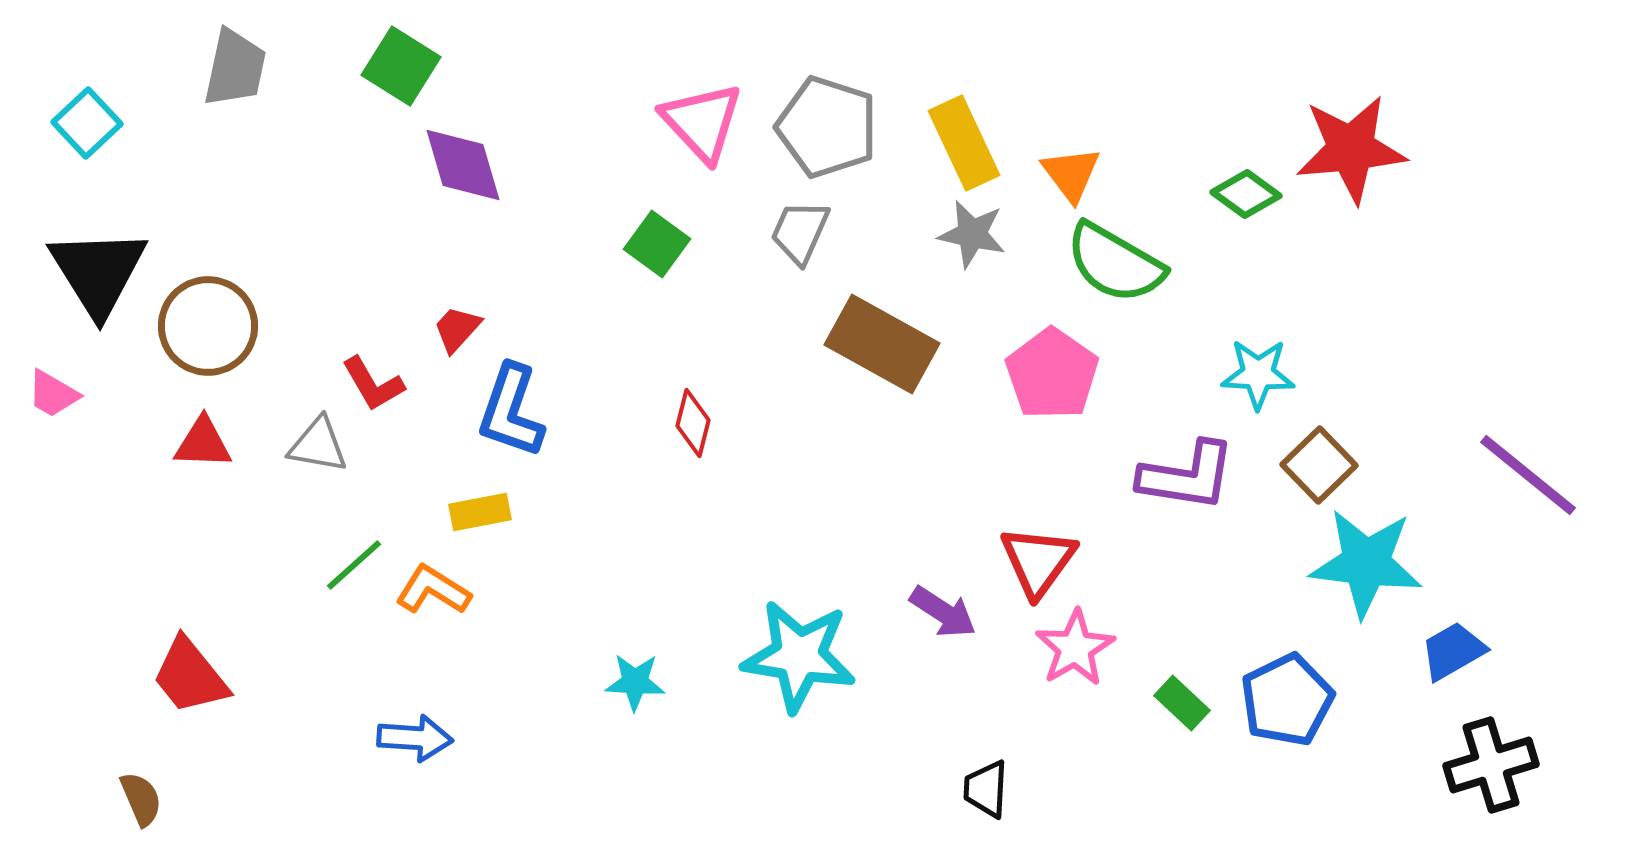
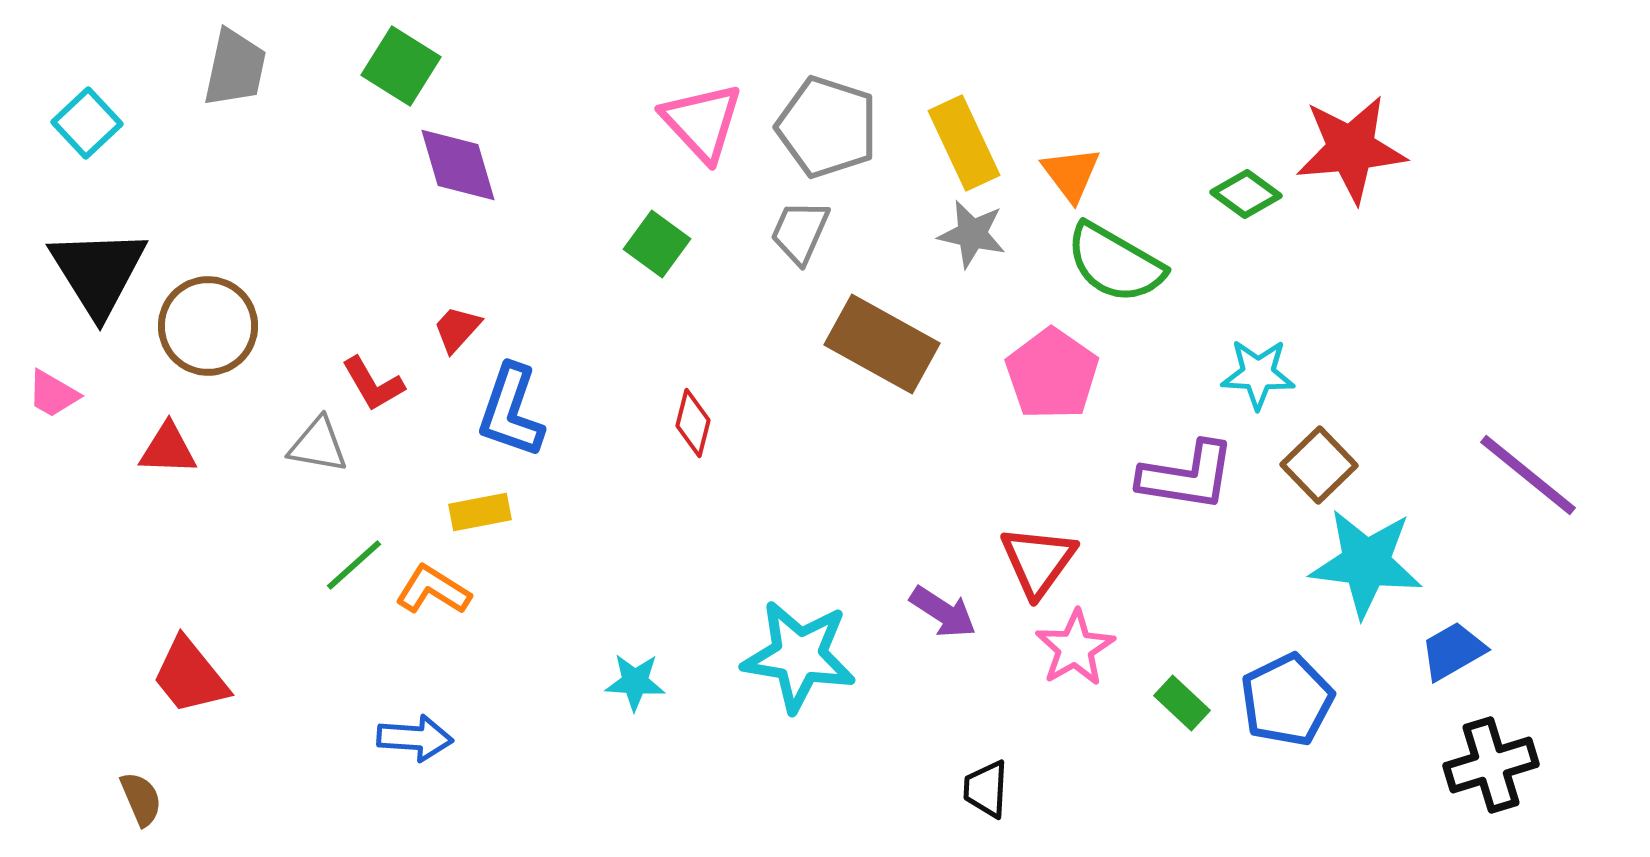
purple diamond at (463, 165): moved 5 px left
red triangle at (203, 443): moved 35 px left, 6 px down
